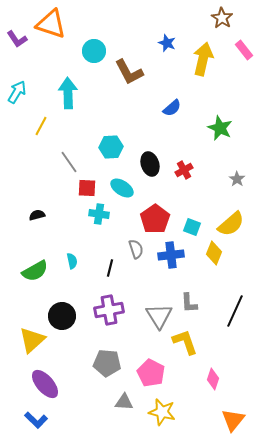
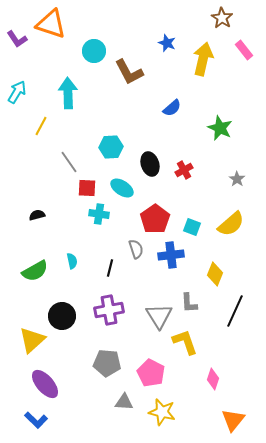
yellow diamond at (214, 253): moved 1 px right, 21 px down
